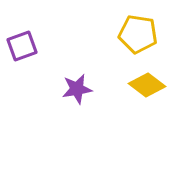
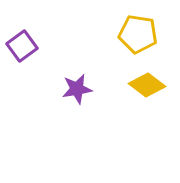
purple square: rotated 16 degrees counterclockwise
